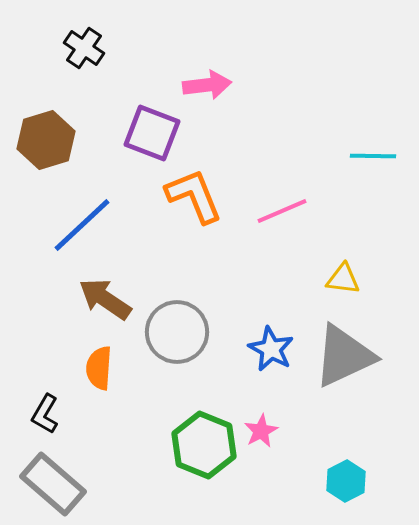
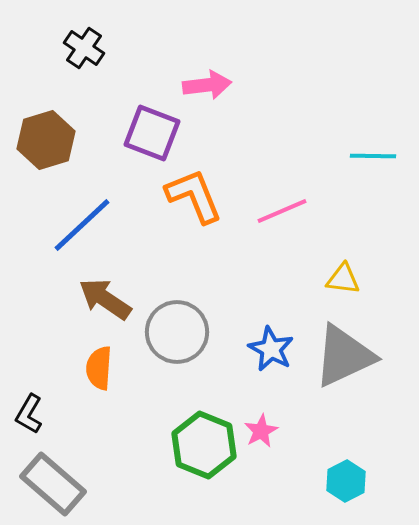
black L-shape: moved 16 px left
